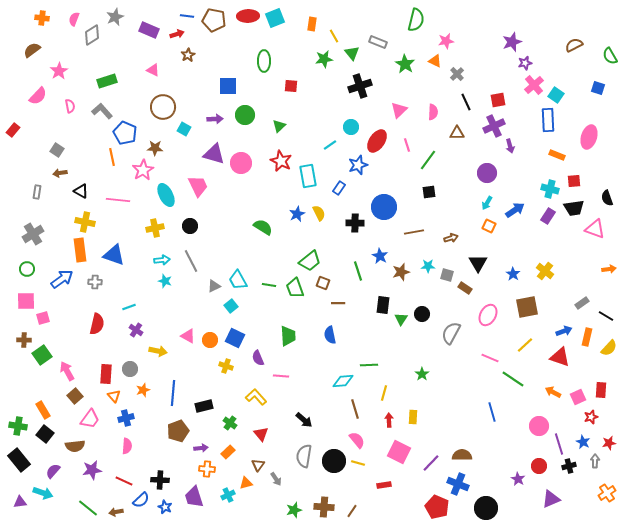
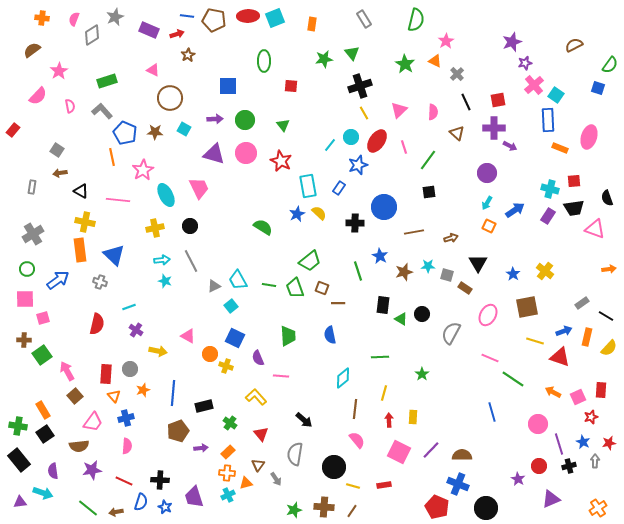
yellow line at (334, 36): moved 30 px right, 77 px down
pink star at (446, 41): rotated 21 degrees counterclockwise
gray rectangle at (378, 42): moved 14 px left, 23 px up; rotated 36 degrees clockwise
green semicircle at (610, 56): moved 9 px down; rotated 114 degrees counterclockwise
brown circle at (163, 107): moved 7 px right, 9 px up
green circle at (245, 115): moved 5 px down
green triangle at (279, 126): moved 4 px right, 1 px up; rotated 24 degrees counterclockwise
purple cross at (494, 126): moved 2 px down; rotated 25 degrees clockwise
cyan circle at (351, 127): moved 10 px down
brown triangle at (457, 133): rotated 42 degrees clockwise
cyan line at (330, 145): rotated 16 degrees counterclockwise
pink line at (407, 145): moved 3 px left, 2 px down
purple arrow at (510, 146): rotated 48 degrees counterclockwise
brown star at (155, 148): moved 16 px up
orange rectangle at (557, 155): moved 3 px right, 7 px up
pink circle at (241, 163): moved 5 px right, 10 px up
cyan rectangle at (308, 176): moved 10 px down
pink trapezoid at (198, 186): moved 1 px right, 2 px down
gray rectangle at (37, 192): moved 5 px left, 5 px up
yellow semicircle at (319, 213): rotated 21 degrees counterclockwise
blue triangle at (114, 255): rotated 25 degrees clockwise
brown star at (401, 272): moved 3 px right
blue arrow at (62, 279): moved 4 px left, 1 px down
gray cross at (95, 282): moved 5 px right; rotated 16 degrees clockwise
brown square at (323, 283): moved 1 px left, 5 px down
pink square at (26, 301): moved 1 px left, 2 px up
green triangle at (401, 319): rotated 32 degrees counterclockwise
orange circle at (210, 340): moved 14 px down
yellow line at (525, 345): moved 10 px right, 4 px up; rotated 60 degrees clockwise
green line at (369, 365): moved 11 px right, 8 px up
cyan diamond at (343, 381): moved 3 px up; rotated 35 degrees counterclockwise
brown line at (355, 409): rotated 24 degrees clockwise
pink trapezoid at (90, 419): moved 3 px right, 3 px down
pink circle at (539, 426): moved 1 px left, 2 px up
black square at (45, 434): rotated 18 degrees clockwise
brown semicircle at (75, 446): moved 4 px right
gray semicircle at (304, 456): moved 9 px left, 2 px up
black circle at (334, 461): moved 6 px down
yellow line at (358, 463): moved 5 px left, 23 px down
purple line at (431, 463): moved 13 px up
orange cross at (207, 469): moved 20 px right, 4 px down
purple semicircle at (53, 471): rotated 49 degrees counterclockwise
orange cross at (607, 493): moved 9 px left, 15 px down
blue semicircle at (141, 500): moved 2 px down; rotated 30 degrees counterclockwise
